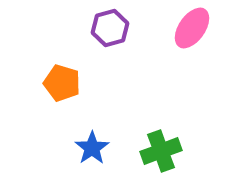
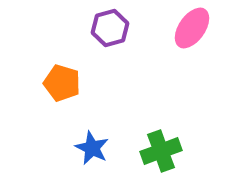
blue star: rotated 12 degrees counterclockwise
